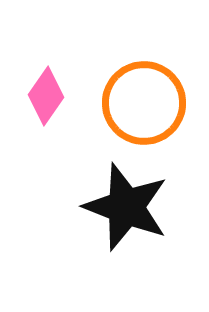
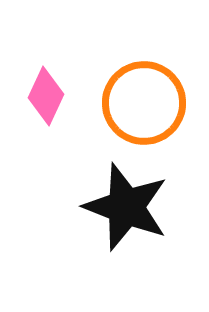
pink diamond: rotated 10 degrees counterclockwise
